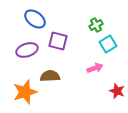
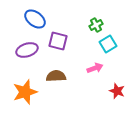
brown semicircle: moved 6 px right
